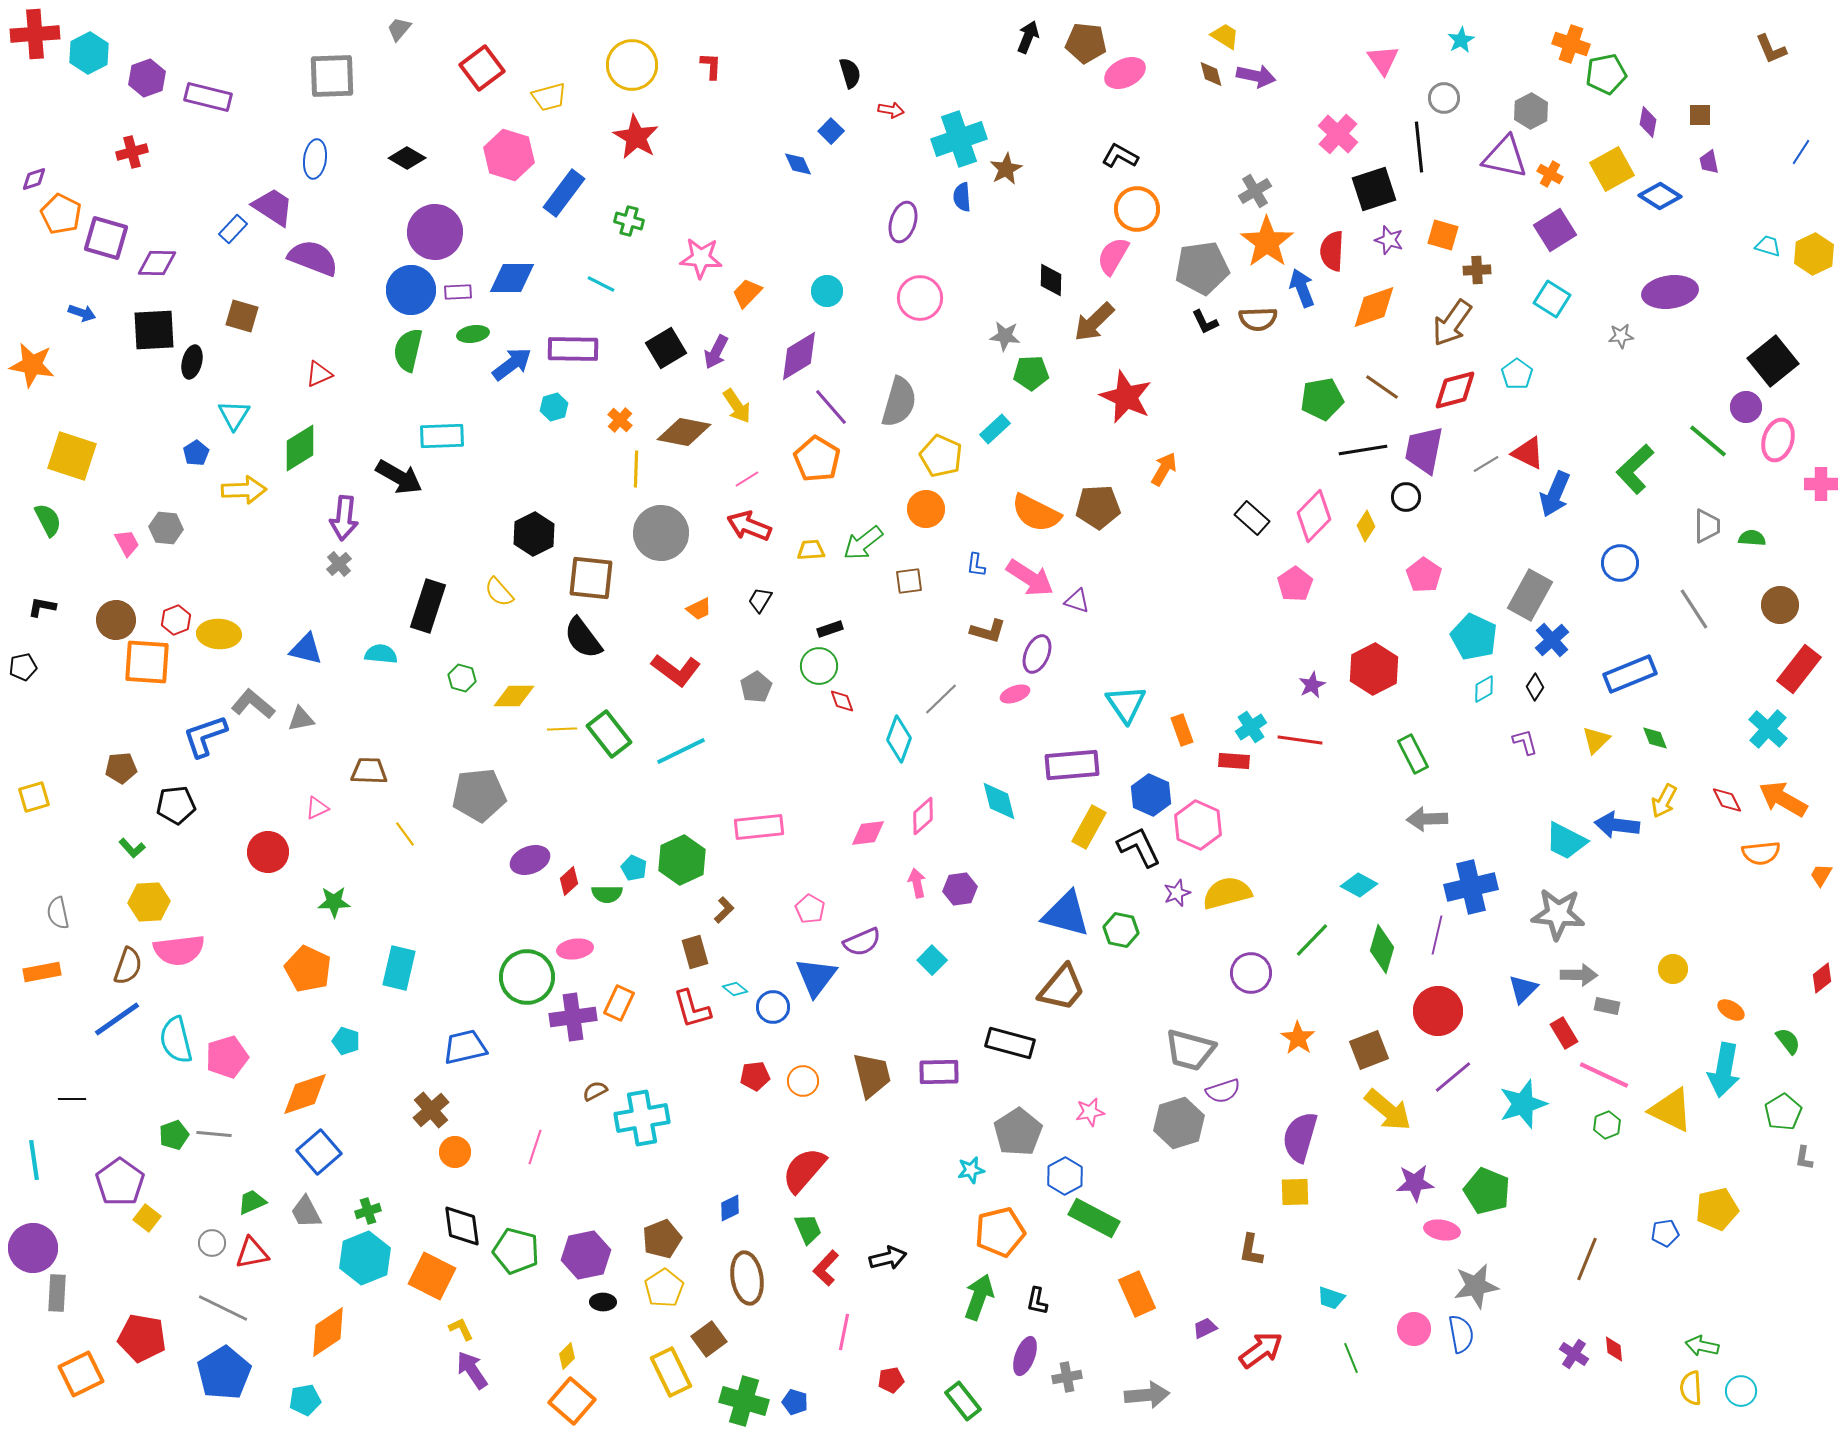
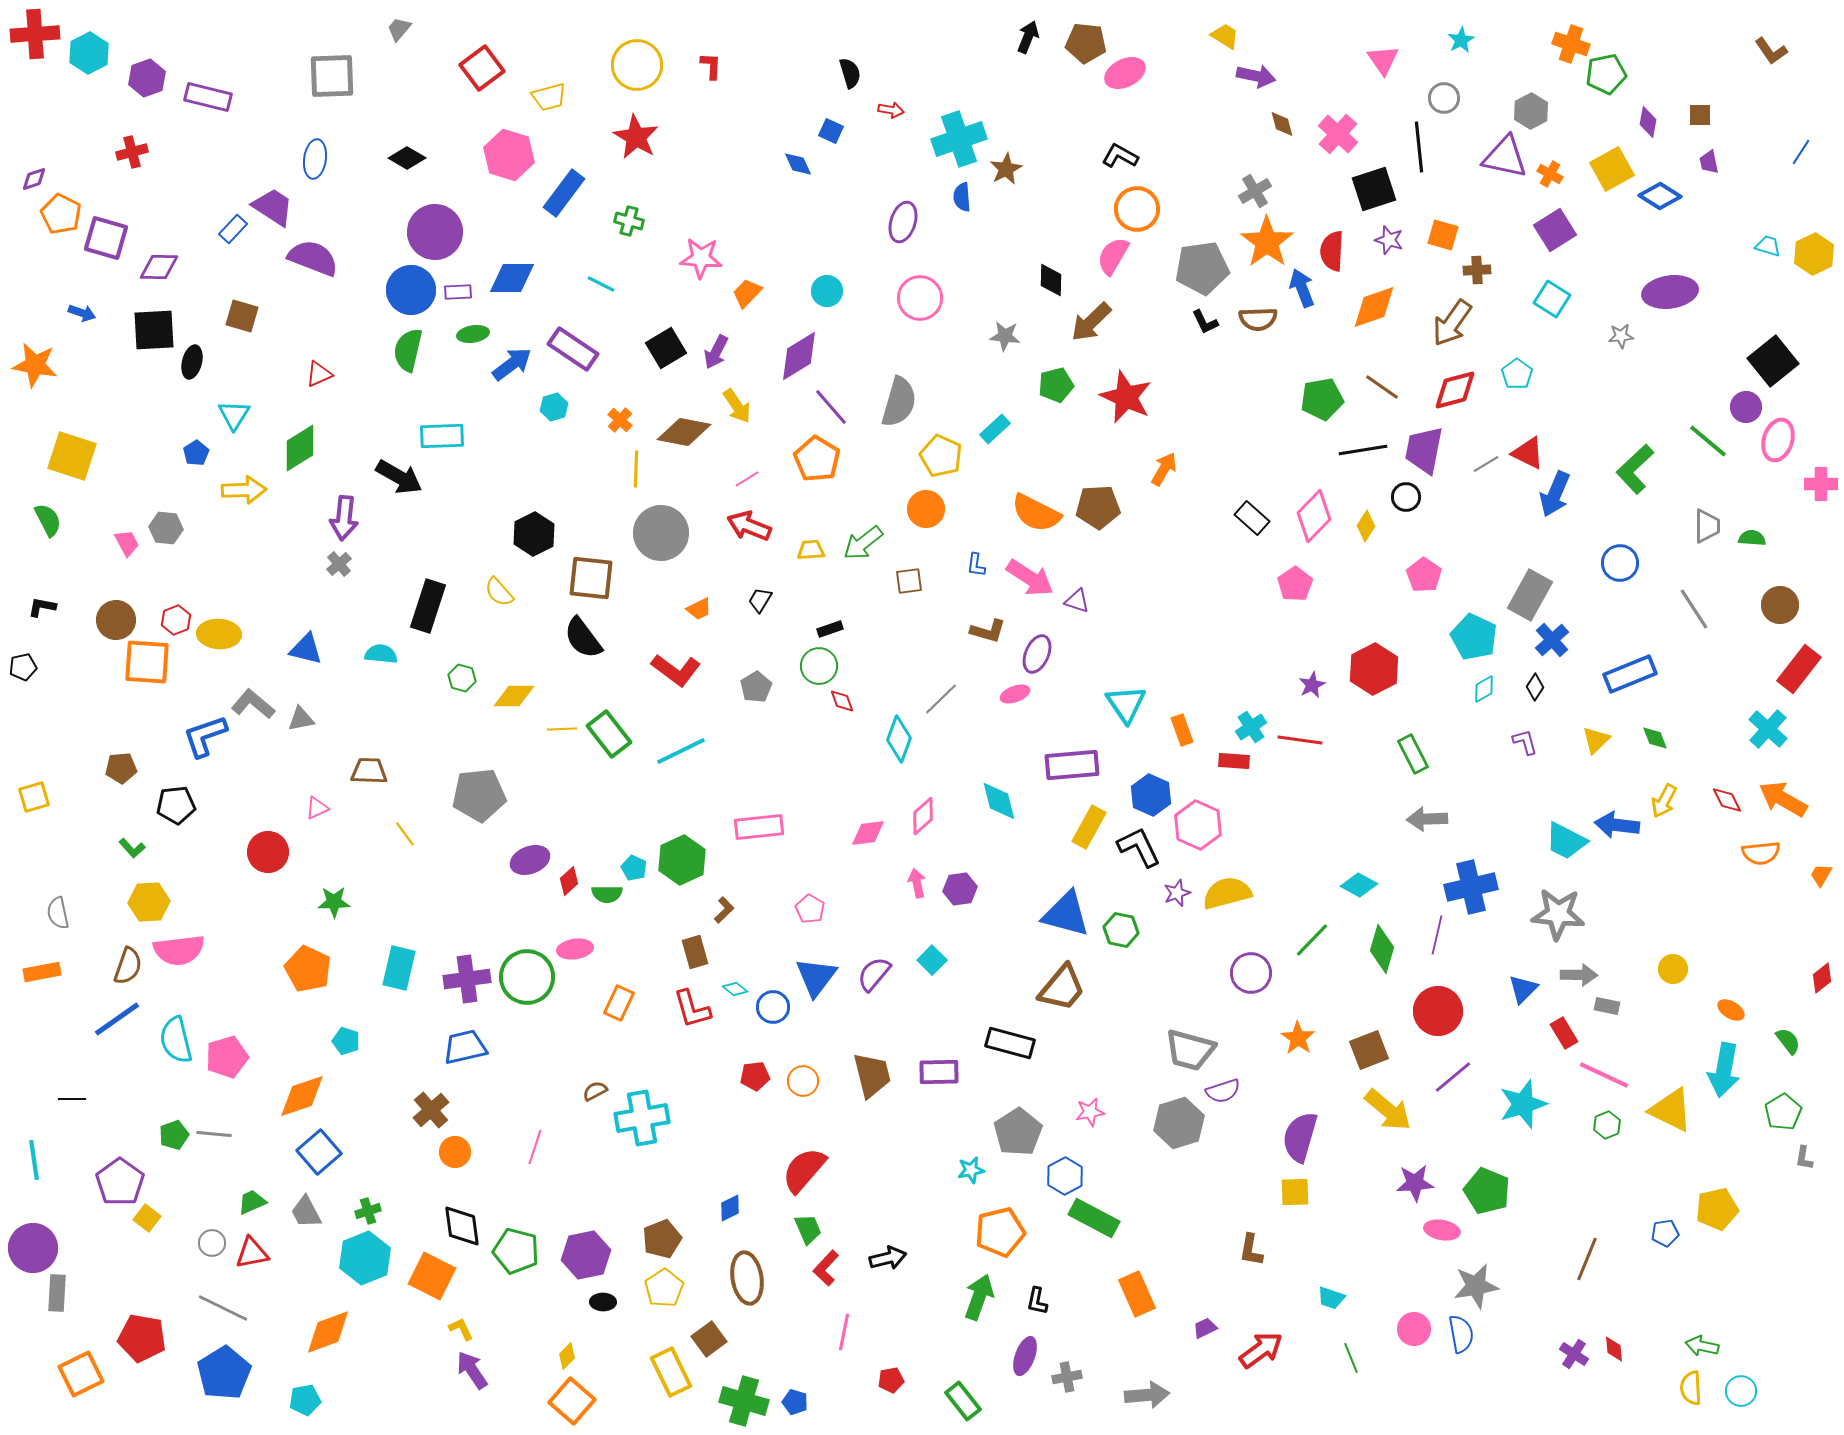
brown L-shape at (1771, 49): moved 2 px down; rotated 12 degrees counterclockwise
yellow circle at (632, 65): moved 5 px right
brown diamond at (1211, 74): moved 71 px right, 50 px down
blue square at (831, 131): rotated 20 degrees counterclockwise
purple diamond at (157, 263): moved 2 px right, 4 px down
brown arrow at (1094, 322): moved 3 px left
purple rectangle at (573, 349): rotated 33 degrees clockwise
orange star at (32, 365): moved 3 px right
green pentagon at (1031, 373): moved 25 px right, 12 px down; rotated 12 degrees counterclockwise
purple semicircle at (862, 942): moved 12 px right, 32 px down; rotated 153 degrees clockwise
purple cross at (573, 1017): moved 106 px left, 38 px up
orange diamond at (305, 1094): moved 3 px left, 2 px down
orange diamond at (328, 1332): rotated 14 degrees clockwise
